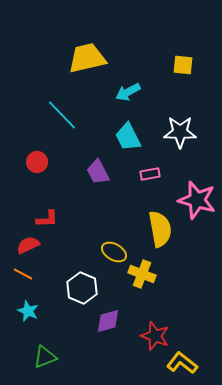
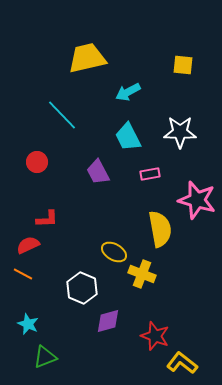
cyan star: moved 13 px down
